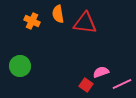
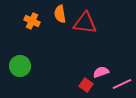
orange semicircle: moved 2 px right
